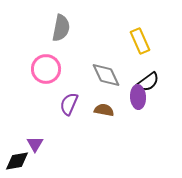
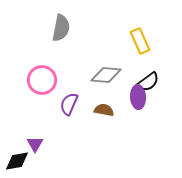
pink circle: moved 4 px left, 11 px down
gray diamond: rotated 60 degrees counterclockwise
